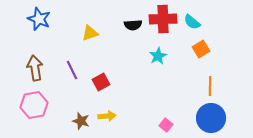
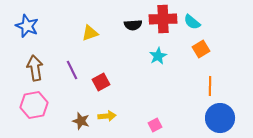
blue star: moved 12 px left, 7 px down
blue circle: moved 9 px right
pink square: moved 11 px left; rotated 24 degrees clockwise
